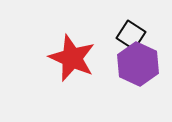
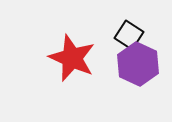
black square: moved 2 px left
